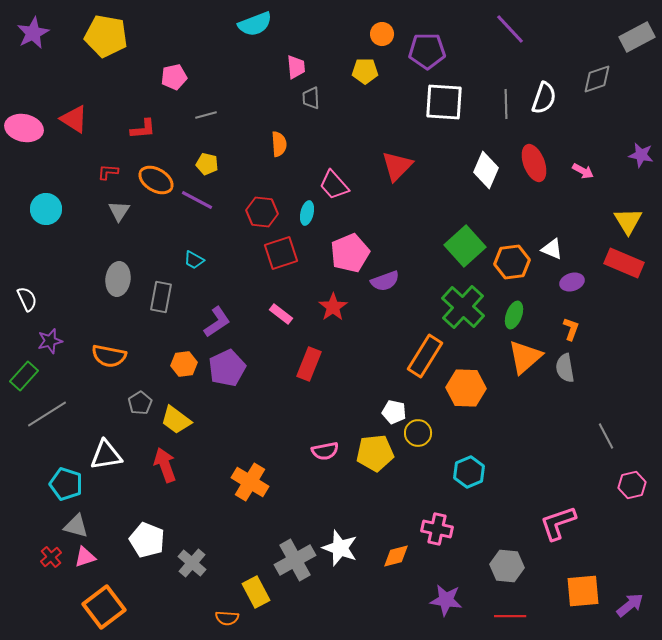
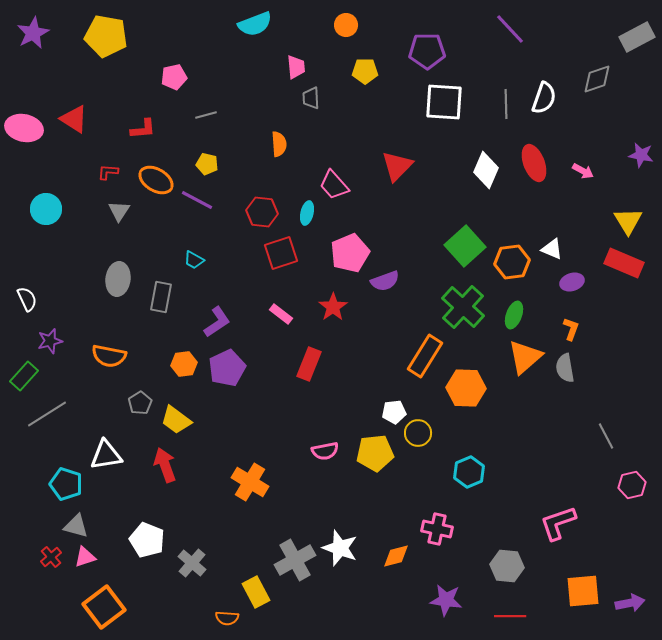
orange circle at (382, 34): moved 36 px left, 9 px up
white pentagon at (394, 412): rotated 20 degrees counterclockwise
purple arrow at (630, 605): moved 2 px up; rotated 28 degrees clockwise
